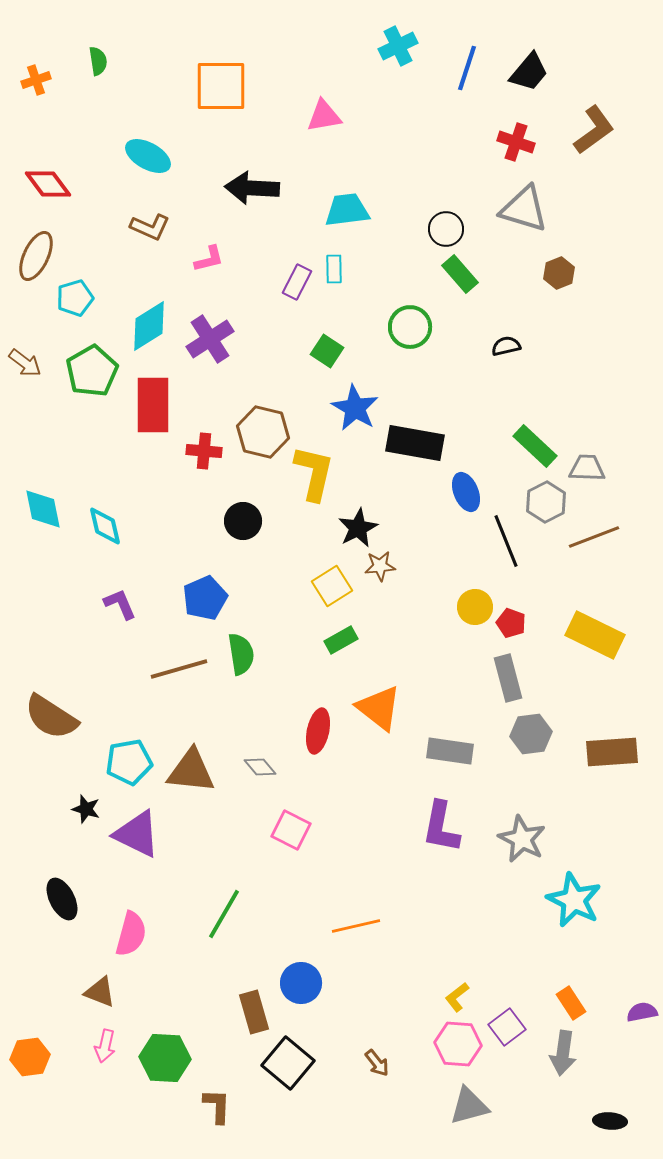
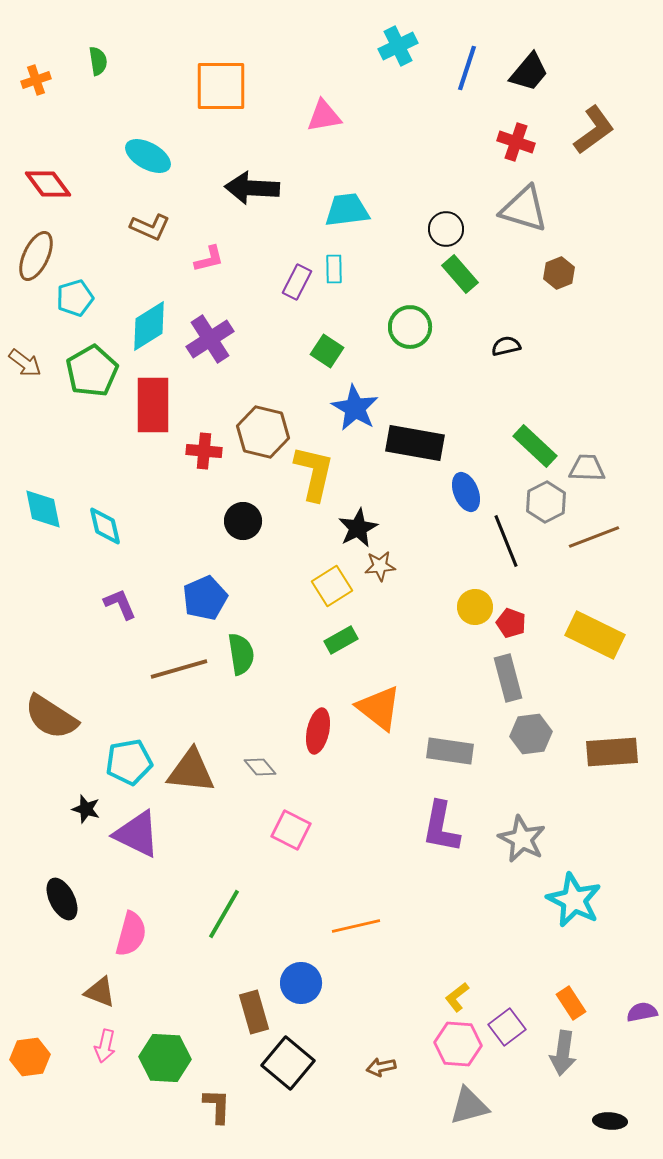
brown arrow at (377, 1063): moved 4 px right, 4 px down; rotated 116 degrees clockwise
